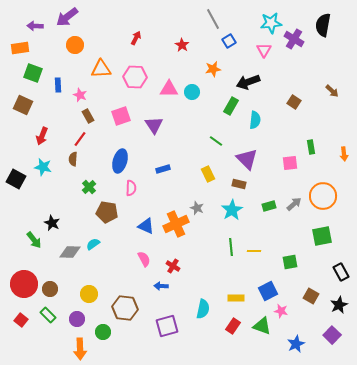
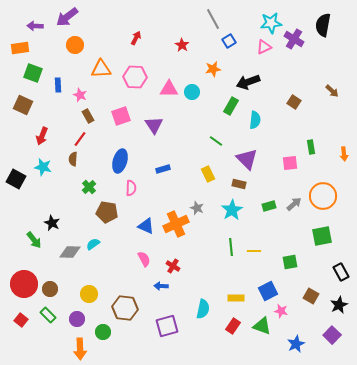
pink triangle at (264, 50): moved 3 px up; rotated 35 degrees clockwise
